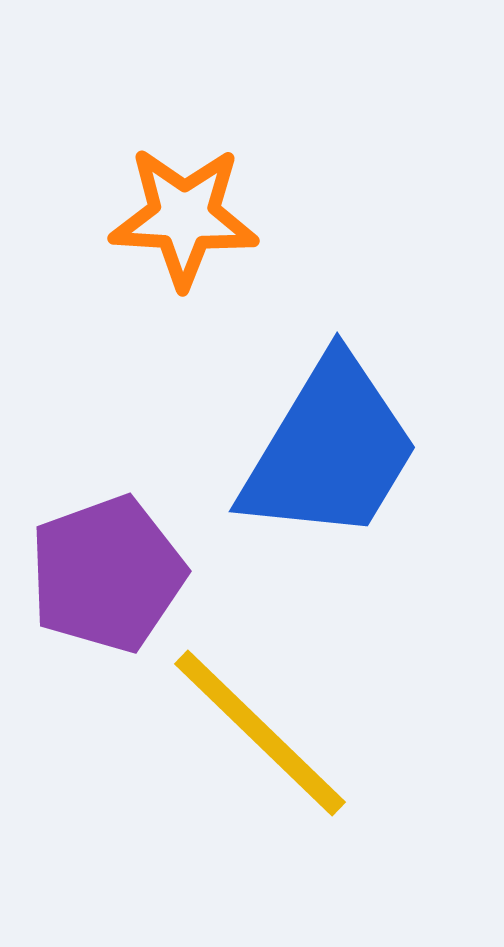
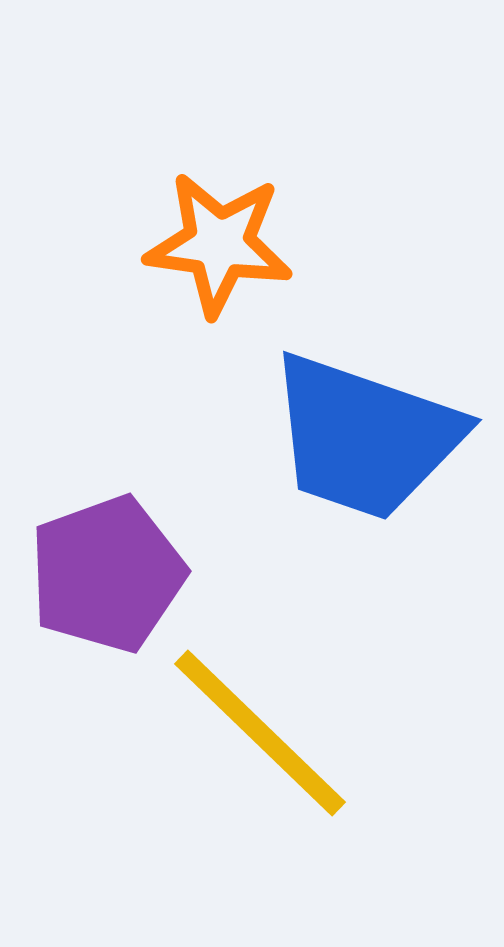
orange star: moved 35 px right, 27 px down; rotated 5 degrees clockwise
blue trapezoid: moved 35 px right, 13 px up; rotated 78 degrees clockwise
